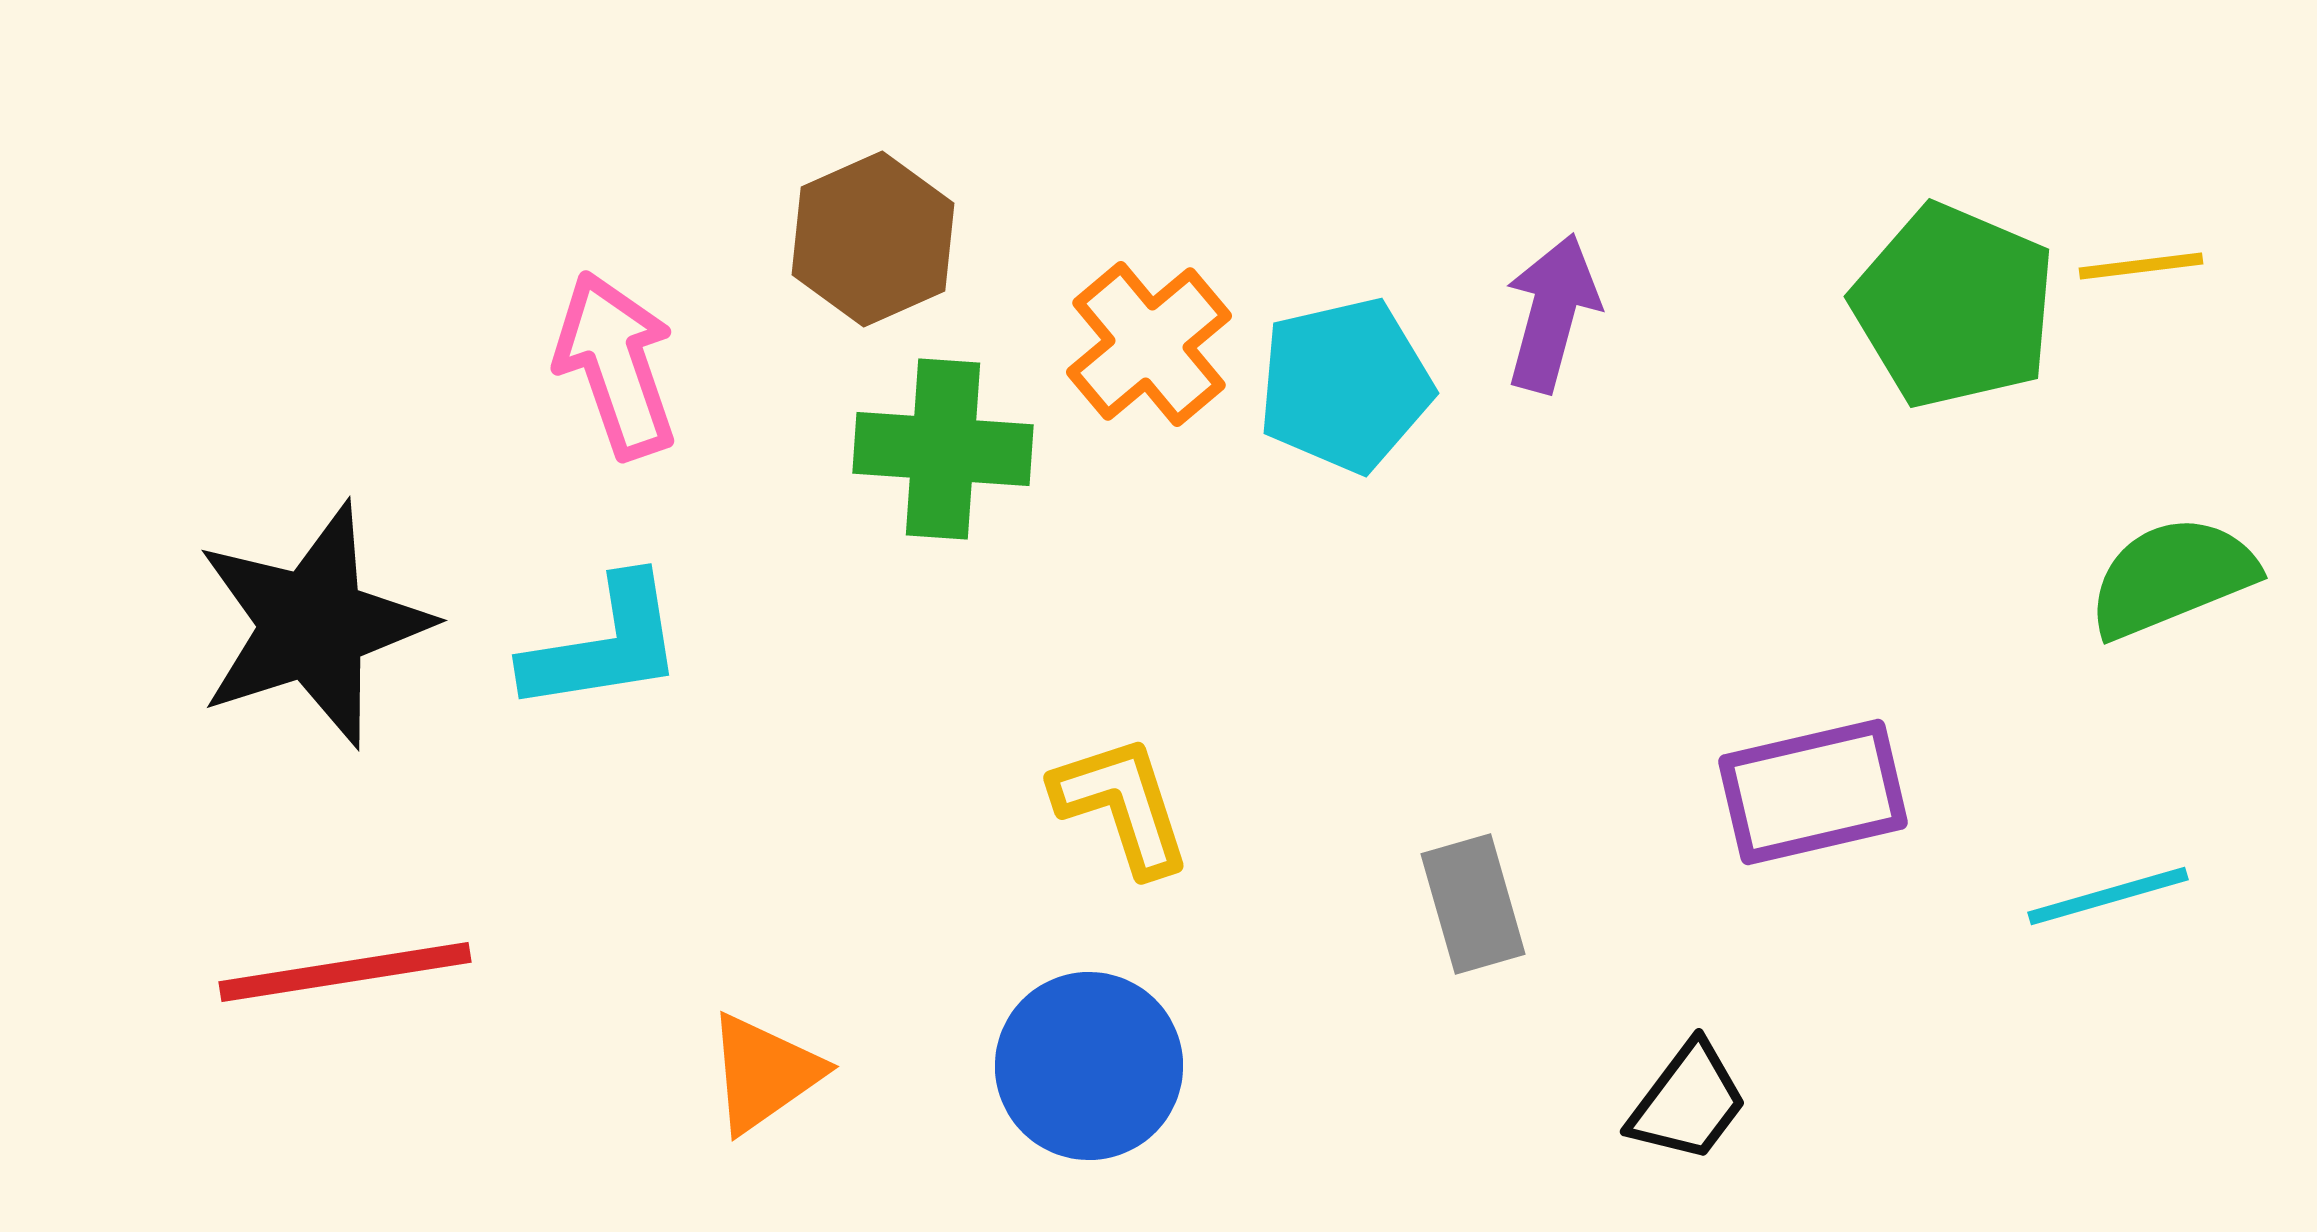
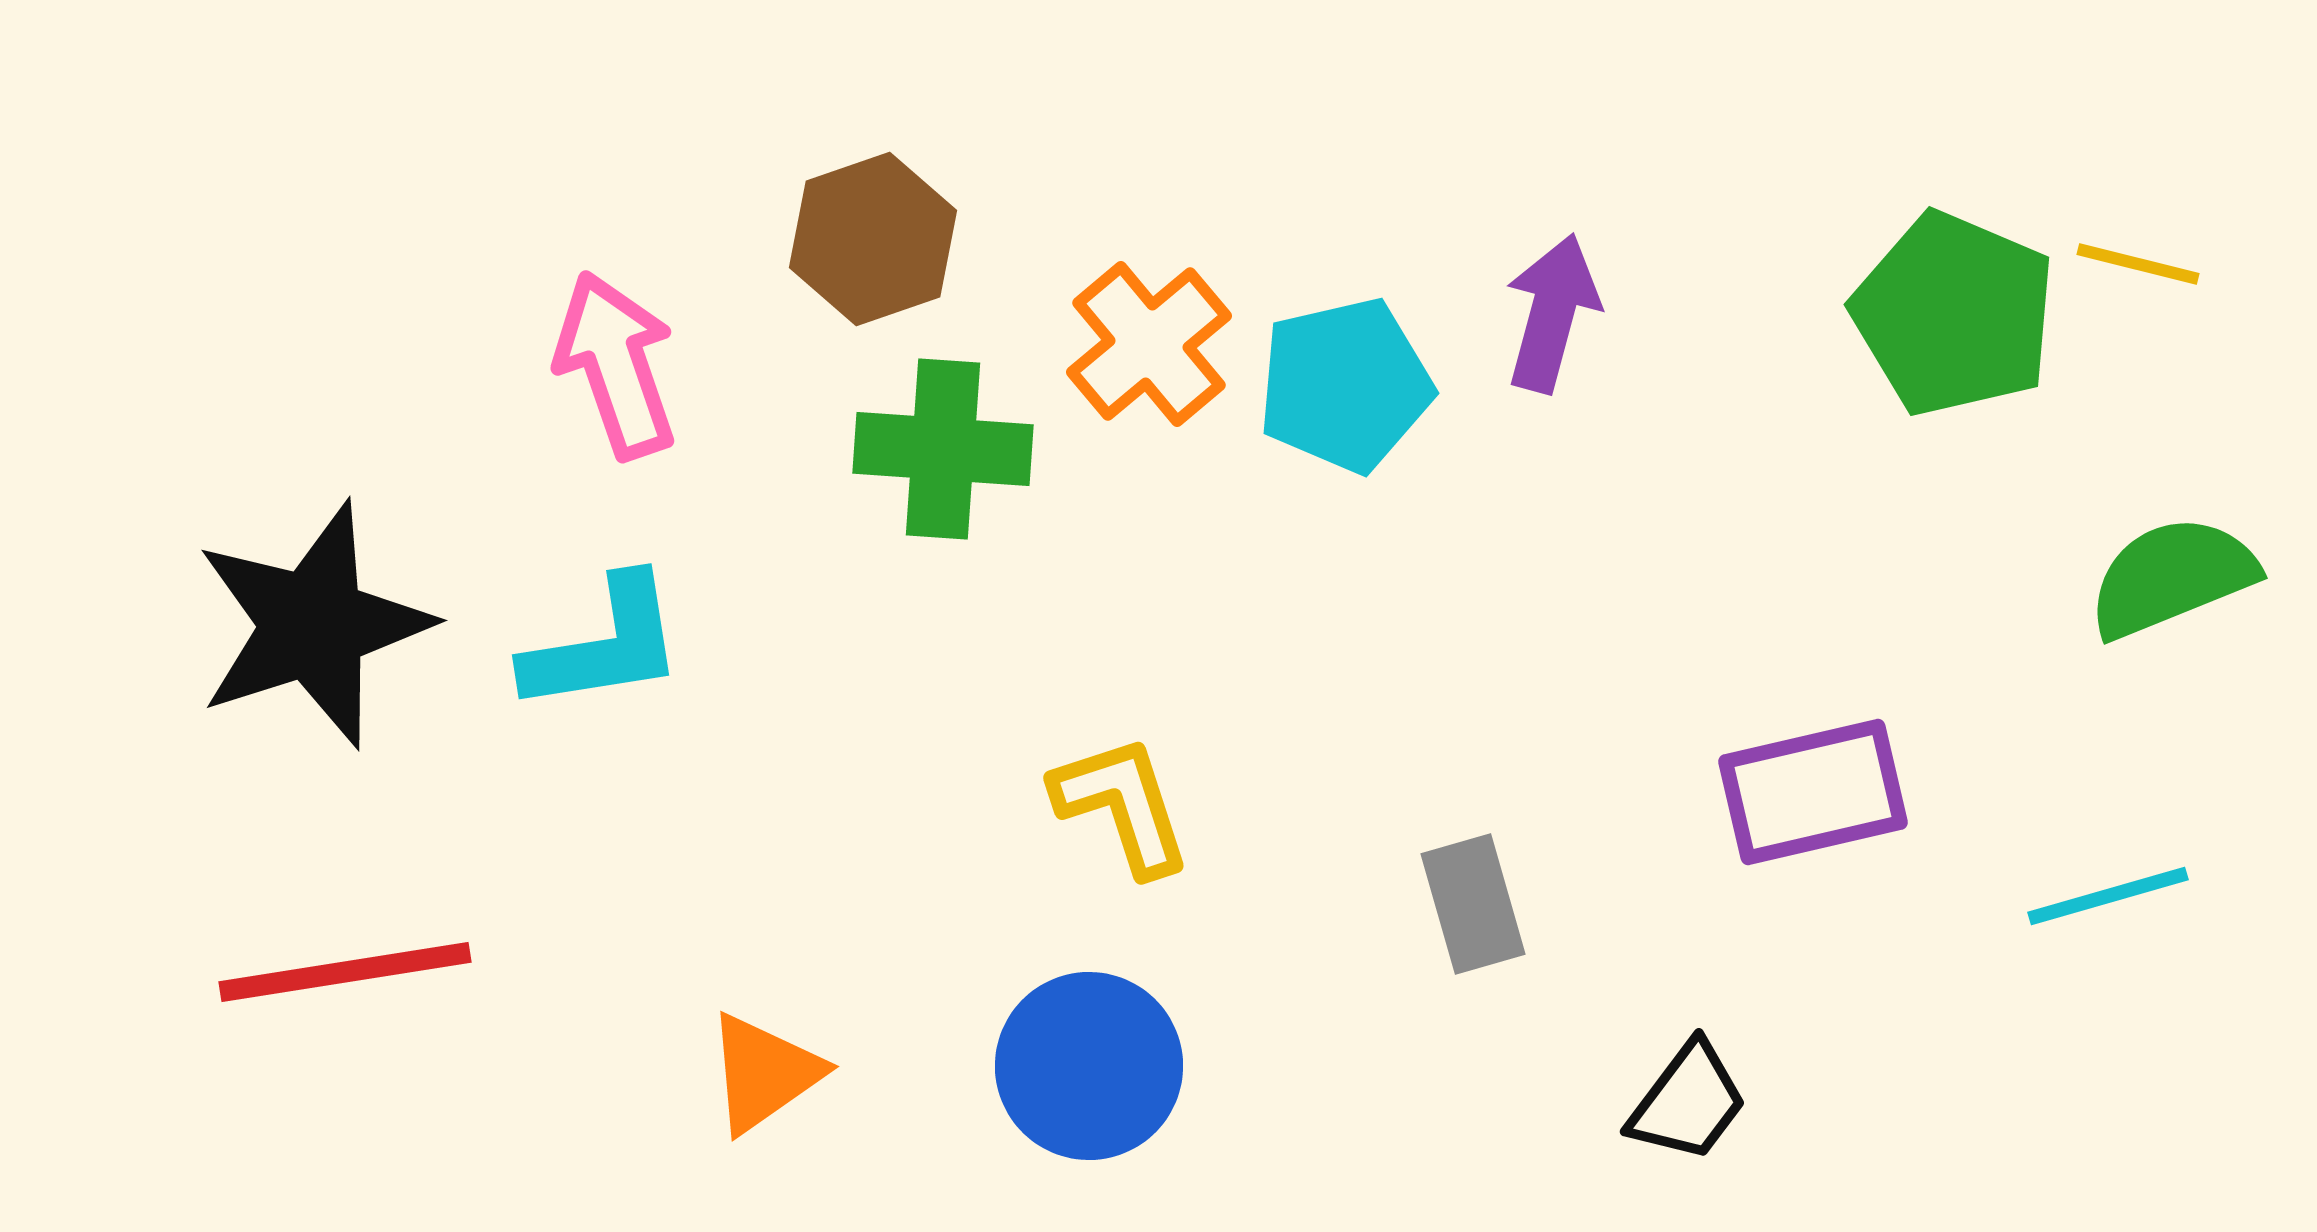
brown hexagon: rotated 5 degrees clockwise
yellow line: moved 3 px left, 2 px up; rotated 21 degrees clockwise
green pentagon: moved 8 px down
